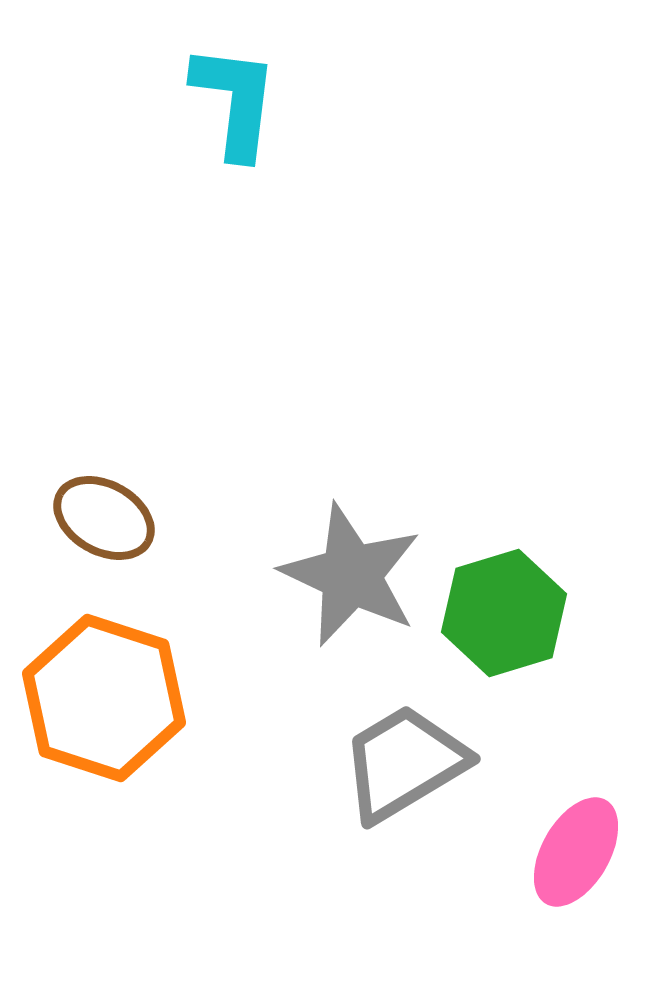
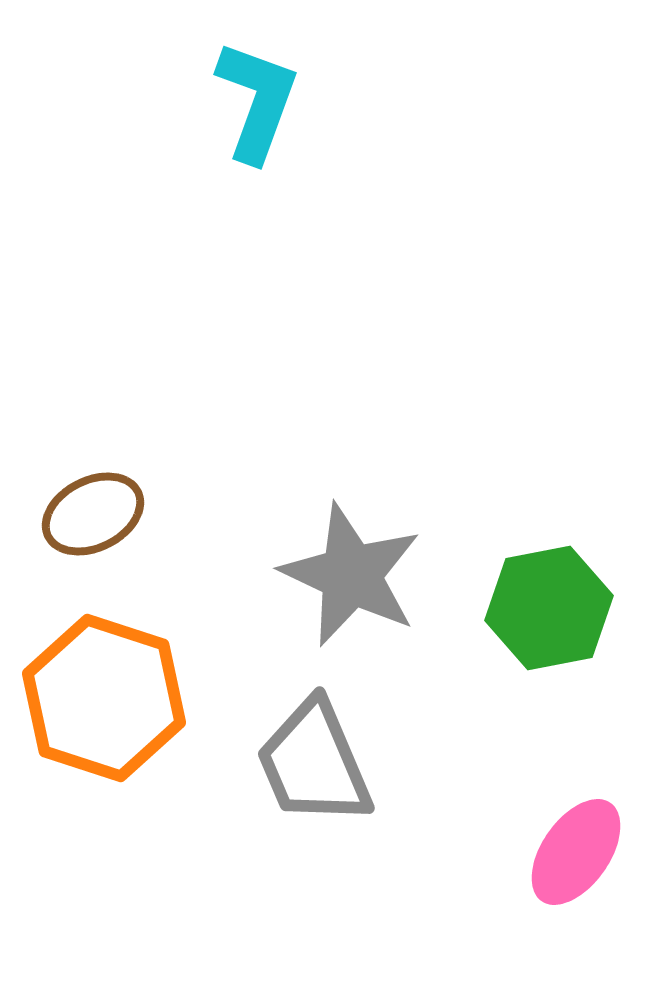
cyan L-shape: moved 22 px right; rotated 13 degrees clockwise
brown ellipse: moved 11 px left, 4 px up; rotated 56 degrees counterclockwise
green hexagon: moved 45 px right, 5 px up; rotated 6 degrees clockwise
gray trapezoid: moved 90 px left; rotated 82 degrees counterclockwise
pink ellipse: rotated 5 degrees clockwise
